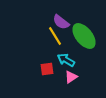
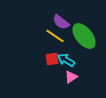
yellow line: rotated 24 degrees counterclockwise
red square: moved 5 px right, 10 px up
